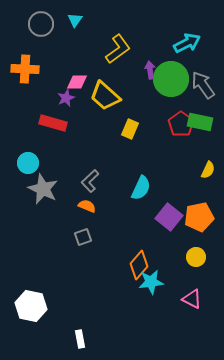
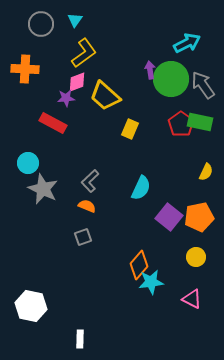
yellow L-shape: moved 34 px left, 4 px down
pink diamond: rotated 20 degrees counterclockwise
purple star: rotated 18 degrees clockwise
red rectangle: rotated 12 degrees clockwise
yellow semicircle: moved 2 px left, 2 px down
white rectangle: rotated 12 degrees clockwise
